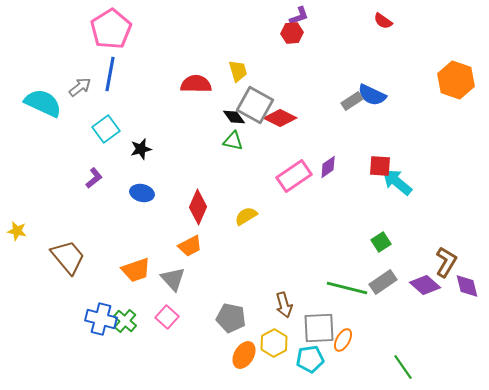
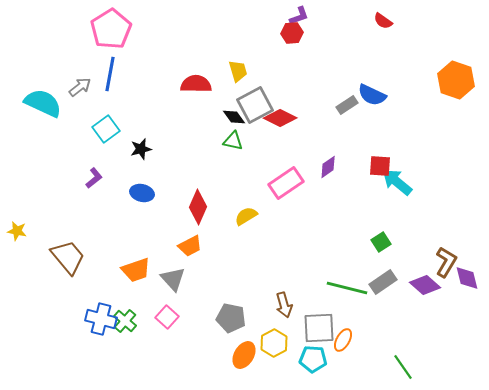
gray rectangle at (352, 101): moved 5 px left, 4 px down
gray square at (255, 105): rotated 33 degrees clockwise
pink rectangle at (294, 176): moved 8 px left, 7 px down
purple diamond at (467, 286): moved 8 px up
cyan pentagon at (310, 359): moved 3 px right; rotated 12 degrees clockwise
